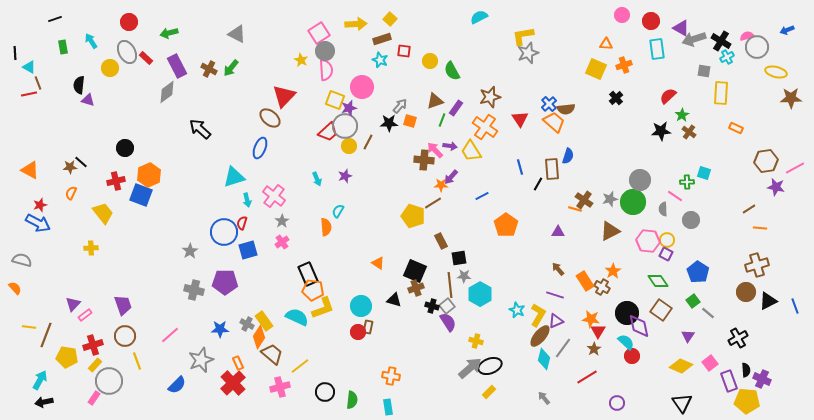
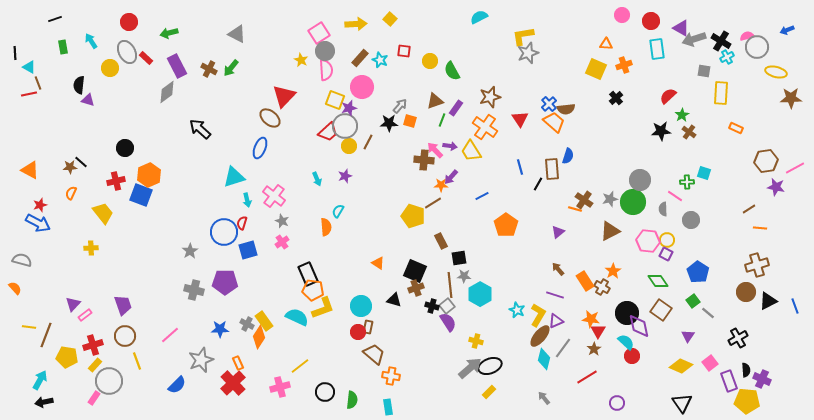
brown rectangle at (382, 39): moved 22 px left, 19 px down; rotated 30 degrees counterclockwise
gray star at (282, 221): rotated 16 degrees counterclockwise
purple triangle at (558, 232): rotated 40 degrees counterclockwise
brown trapezoid at (272, 354): moved 102 px right
